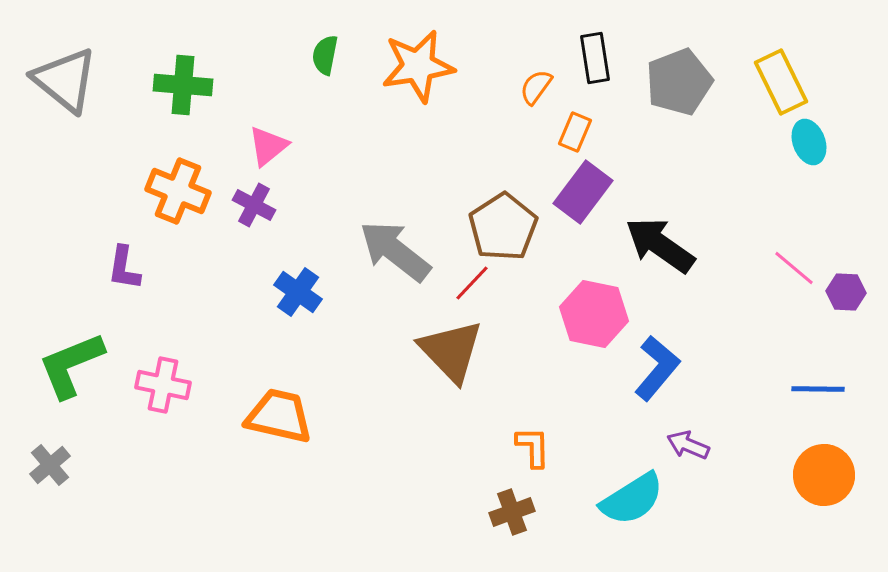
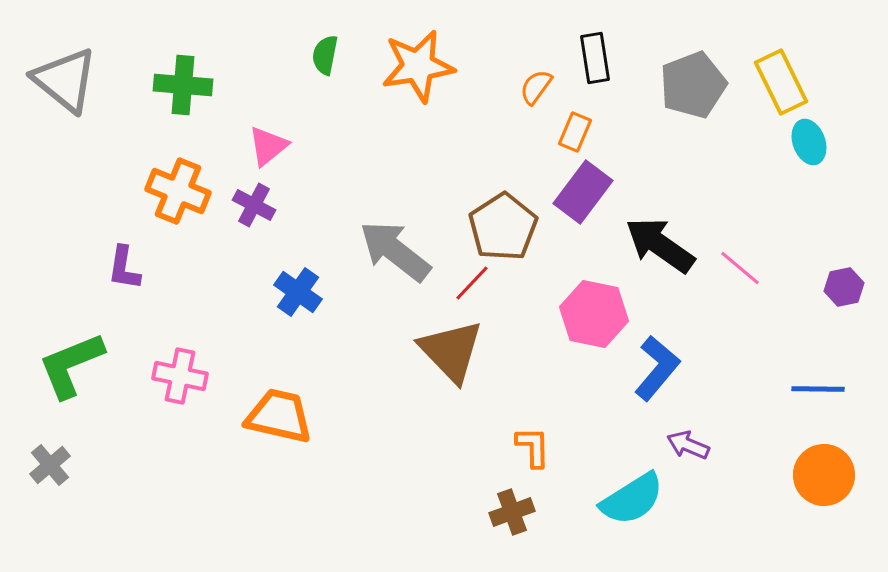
gray pentagon: moved 14 px right, 3 px down
pink line: moved 54 px left
purple hexagon: moved 2 px left, 5 px up; rotated 15 degrees counterclockwise
pink cross: moved 17 px right, 9 px up
